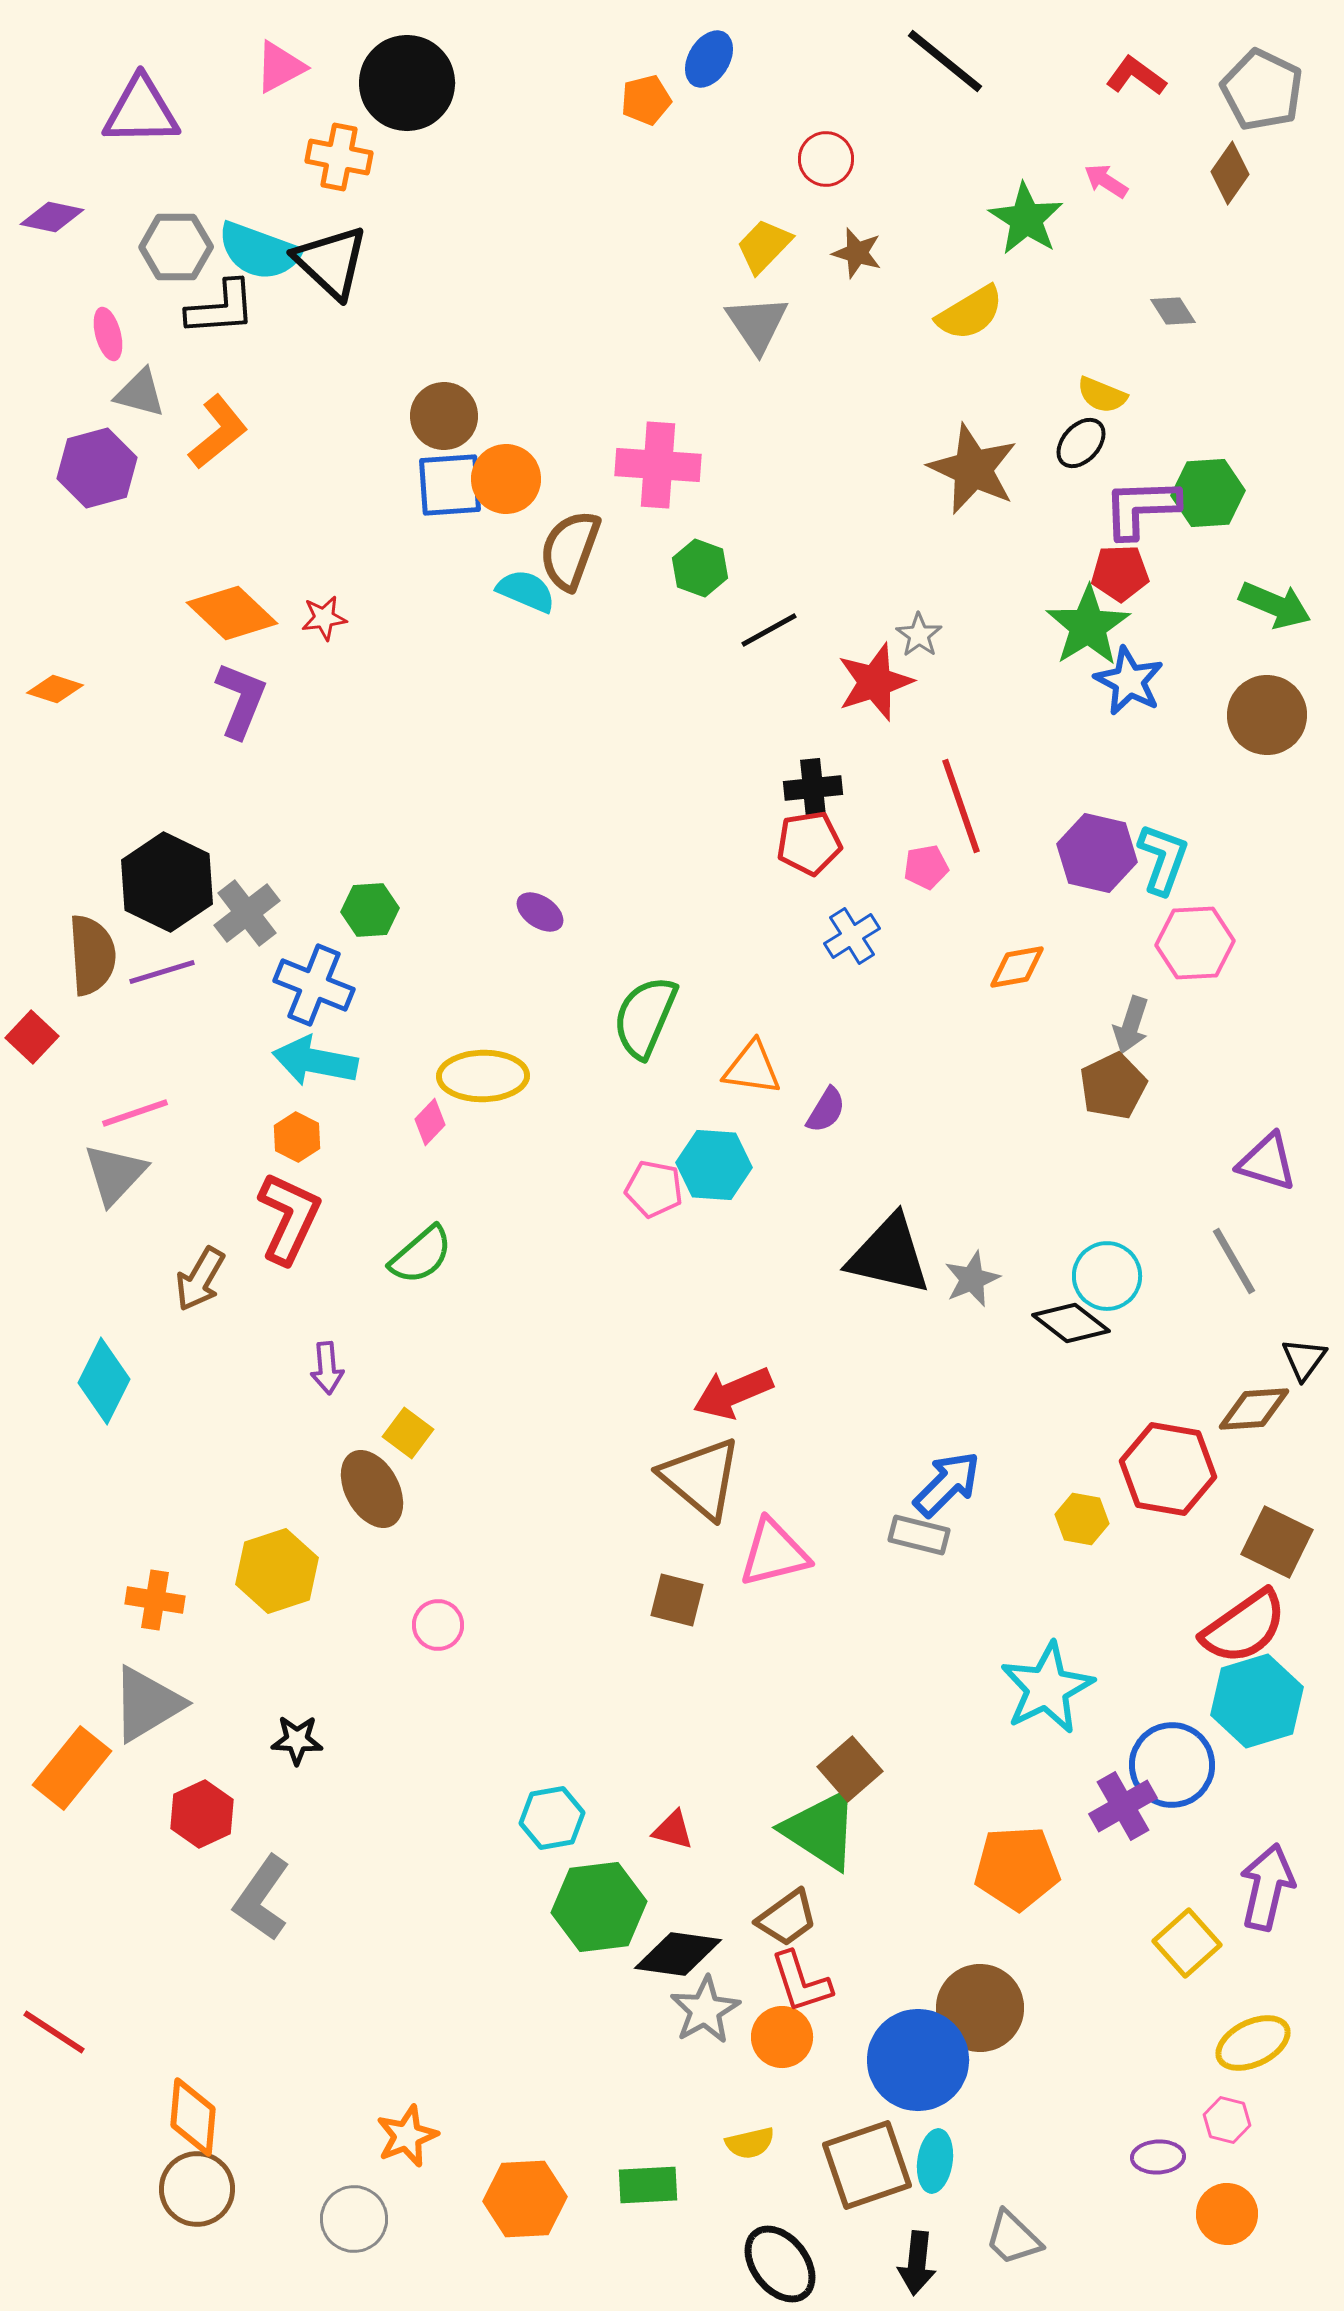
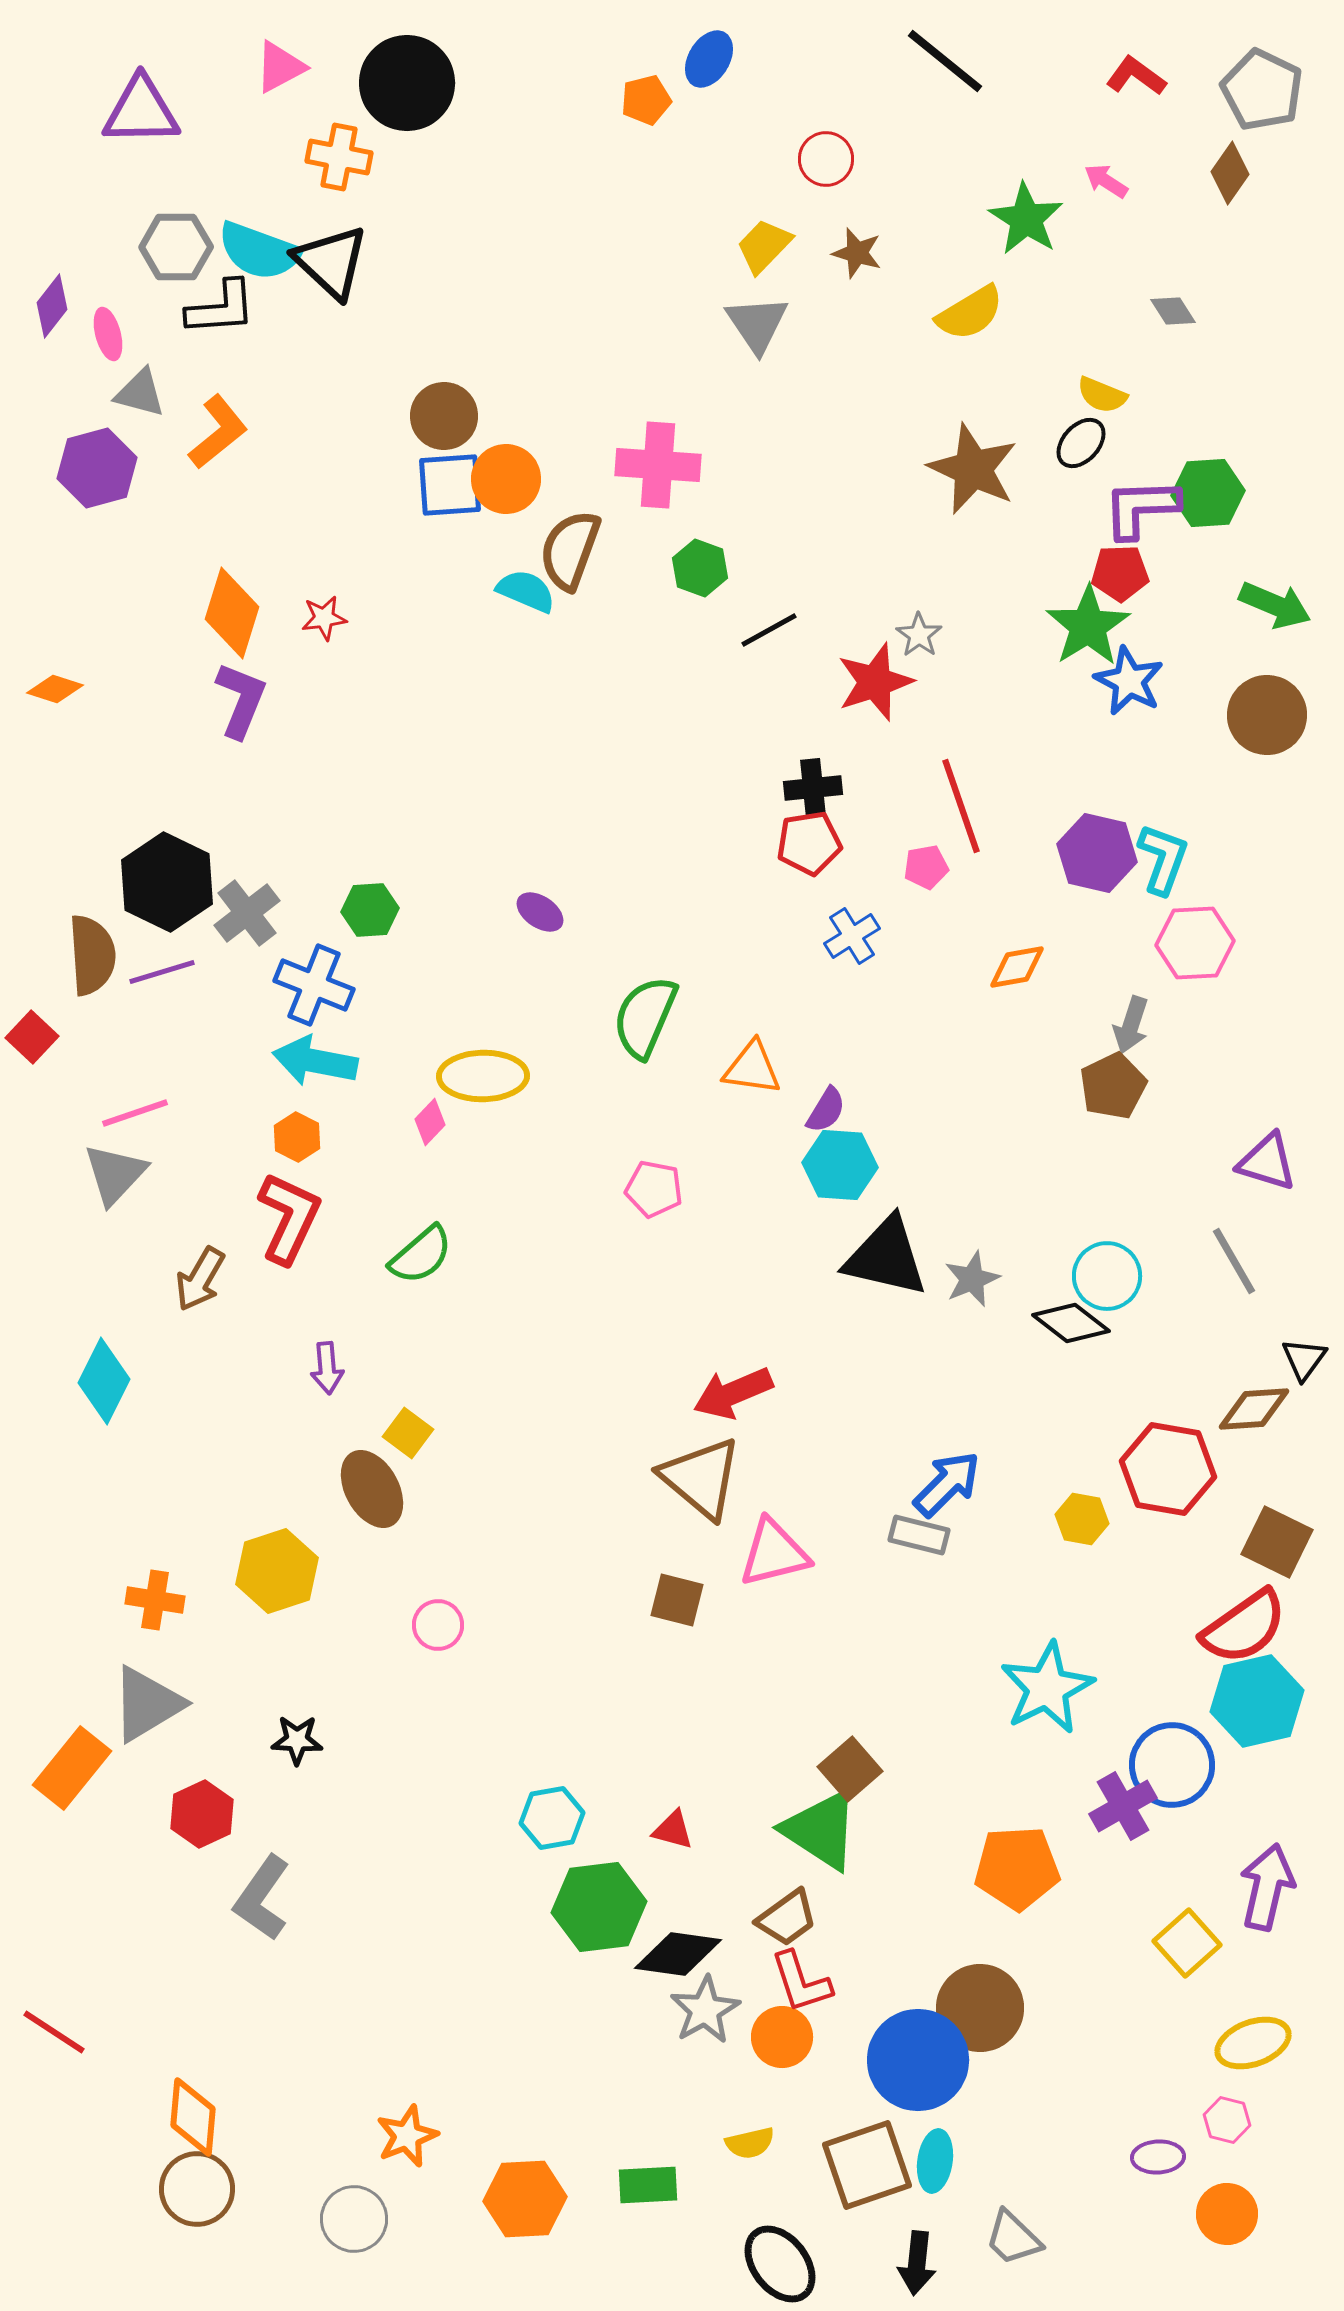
purple diamond at (52, 217): moved 89 px down; rotated 64 degrees counterclockwise
orange diamond at (232, 613): rotated 64 degrees clockwise
cyan hexagon at (714, 1165): moved 126 px right
black triangle at (889, 1255): moved 3 px left, 2 px down
cyan hexagon at (1257, 1701): rotated 4 degrees clockwise
yellow ellipse at (1253, 2043): rotated 6 degrees clockwise
